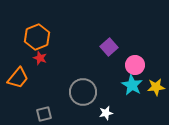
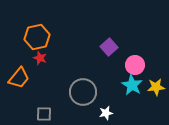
orange hexagon: rotated 10 degrees clockwise
orange trapezoid: moved 1 px right
gray square: rotated 14 degrees clockwise
